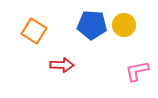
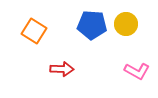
yellow circle: moved 2 px right, 1 px up
red arrow: moved 4 px down
pink L-shape: rotated 140 degrees counterclockwise
